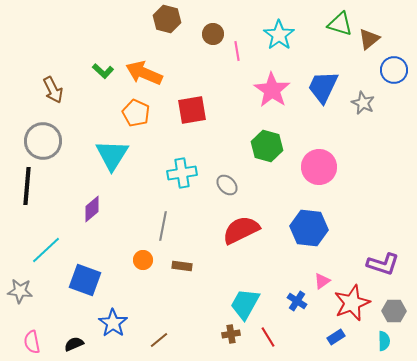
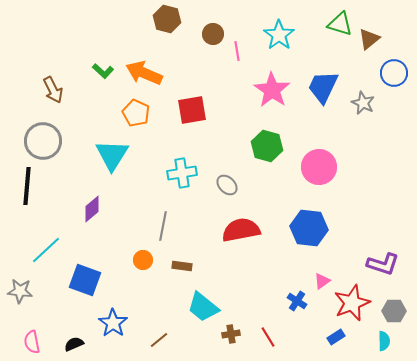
blue circle at (394, 70): moved 3 px down
red semicircle at (241, 230): rotated 15 degrees clockwise
cyan trapezoid at (245, 304): moved 42 px left, 3 px down; rotated 80 degrees counterclockwise
